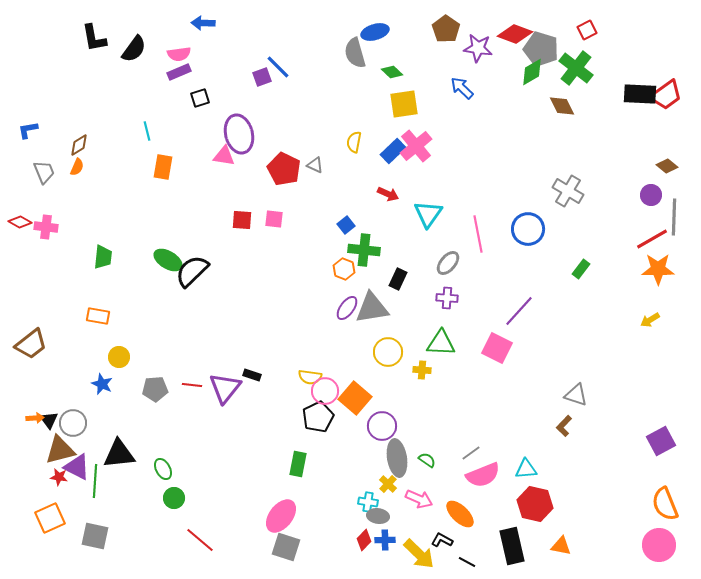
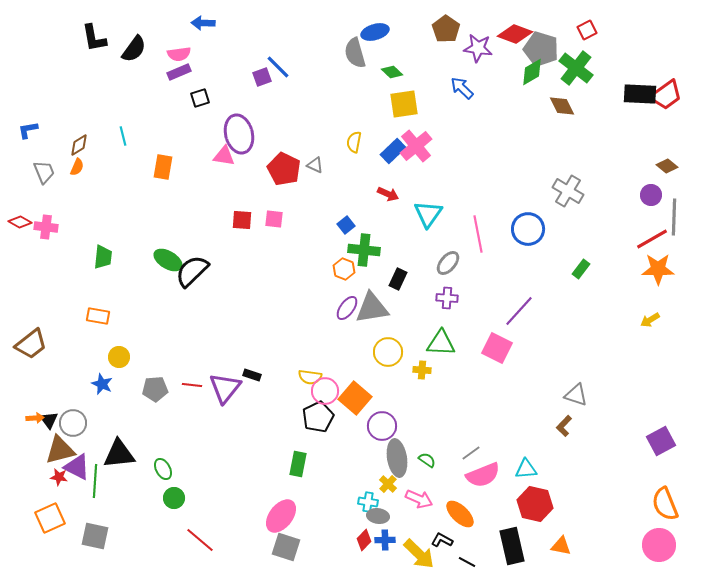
cyan line at (147, 131): moved 24 px left, 5 px down
